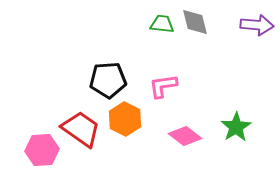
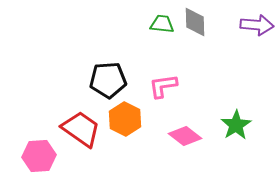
gray diamond: rotated 12 degrees clockwise
green star: moved 2 px up
pink hexagon: moved 3 px left, 6 px down
